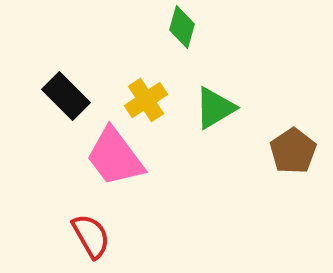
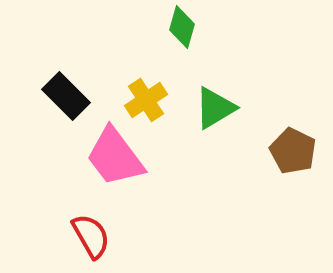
brown pentagon: rotated 12 degrees counterclockwise
